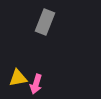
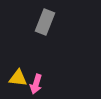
yellow triangle: rotated 18 degrees clockwise
